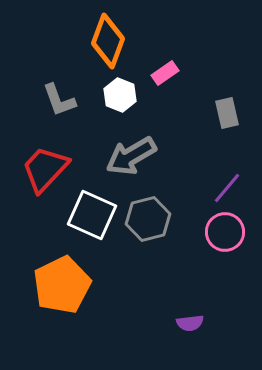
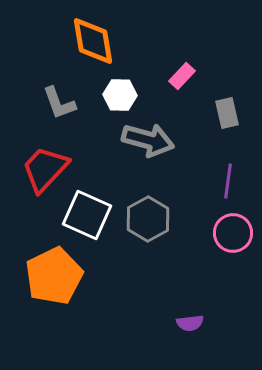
orange diamond: moved 15 px left; rotated 30 degrees counterclockwise
pink rectangle: moved 17 px right, 3 px down; rotated 12 degrees counterclockwise
white hexagon: rotated 20 degrees counterclockwise
gray L-shape: moved 3 px down
gray arrow: moved 17 px right, 16 px up; rotated 135 degrees counterclockwise
purple line: moved 1 px right, 7 px up; rotated 32 degrees counterclockwise
white square: moved 5 px left
gray hexagon: rotated 15 degrees counterclockwise
pink circle: moved 8 px right, 1 px down
orange pentagon: moved 8 px left, 9 px up
